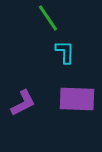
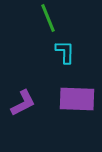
green line: rotated 12 degrees clockwise
